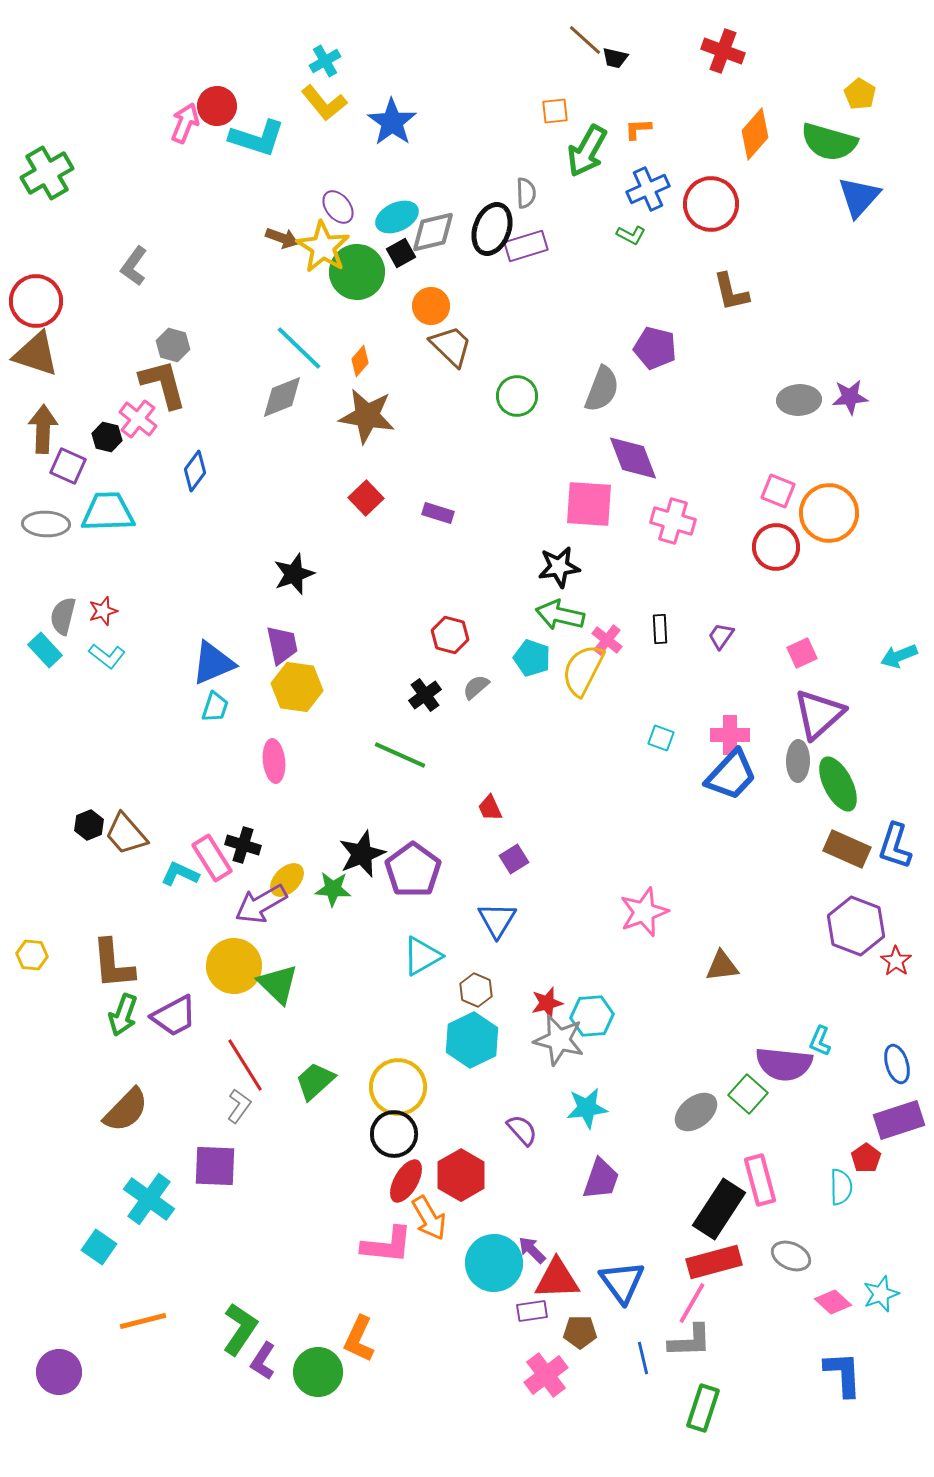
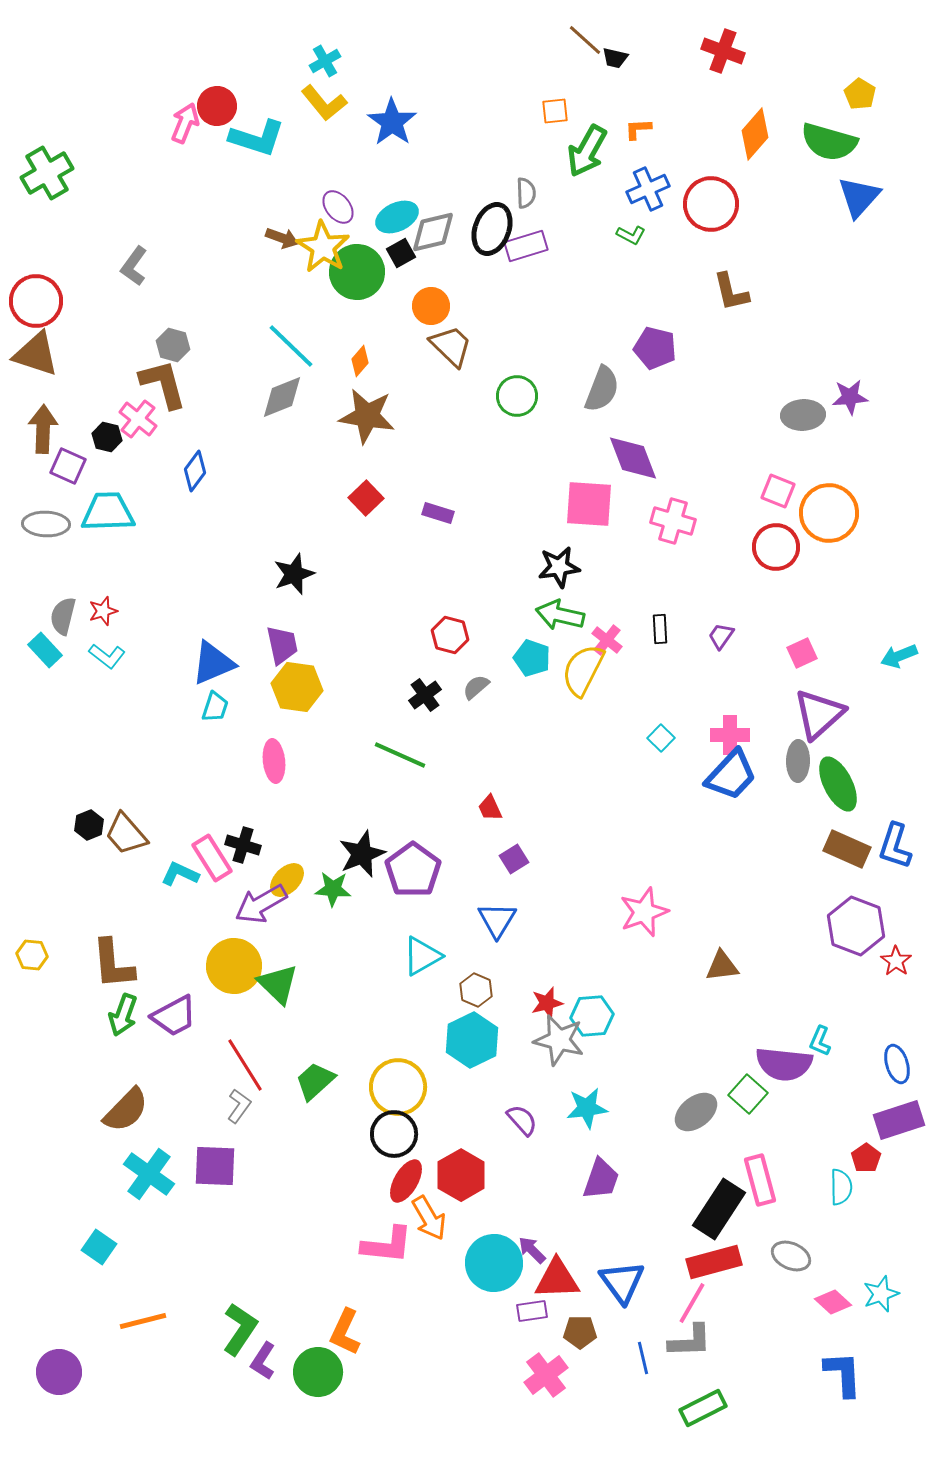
cyan line at (299, 348): moved 8 px left, 2 px up
gray ellipse at (799, 400): moved 4 px right, 15 px down
cyan square at (661, 738): rotated 24 degrees clockwise
purple semicircle at (522, 1130): moved 10 px up
cyan cross at (149, 1199): moved 25 px up
orange L-shape at (359, 1339): moved 14 px left, 7 px up
green rectangle at (703, 1408): rotated 45 degrees clockwise
